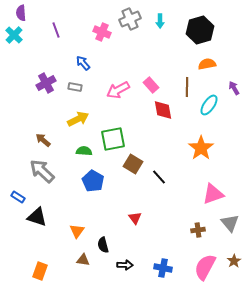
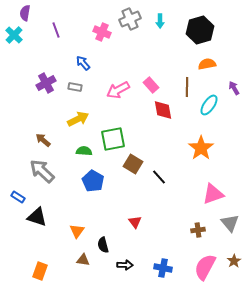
purple semicircle: moved 4 px right; rotated 14 degrees clockwise
red triangle: moved 4 px down
